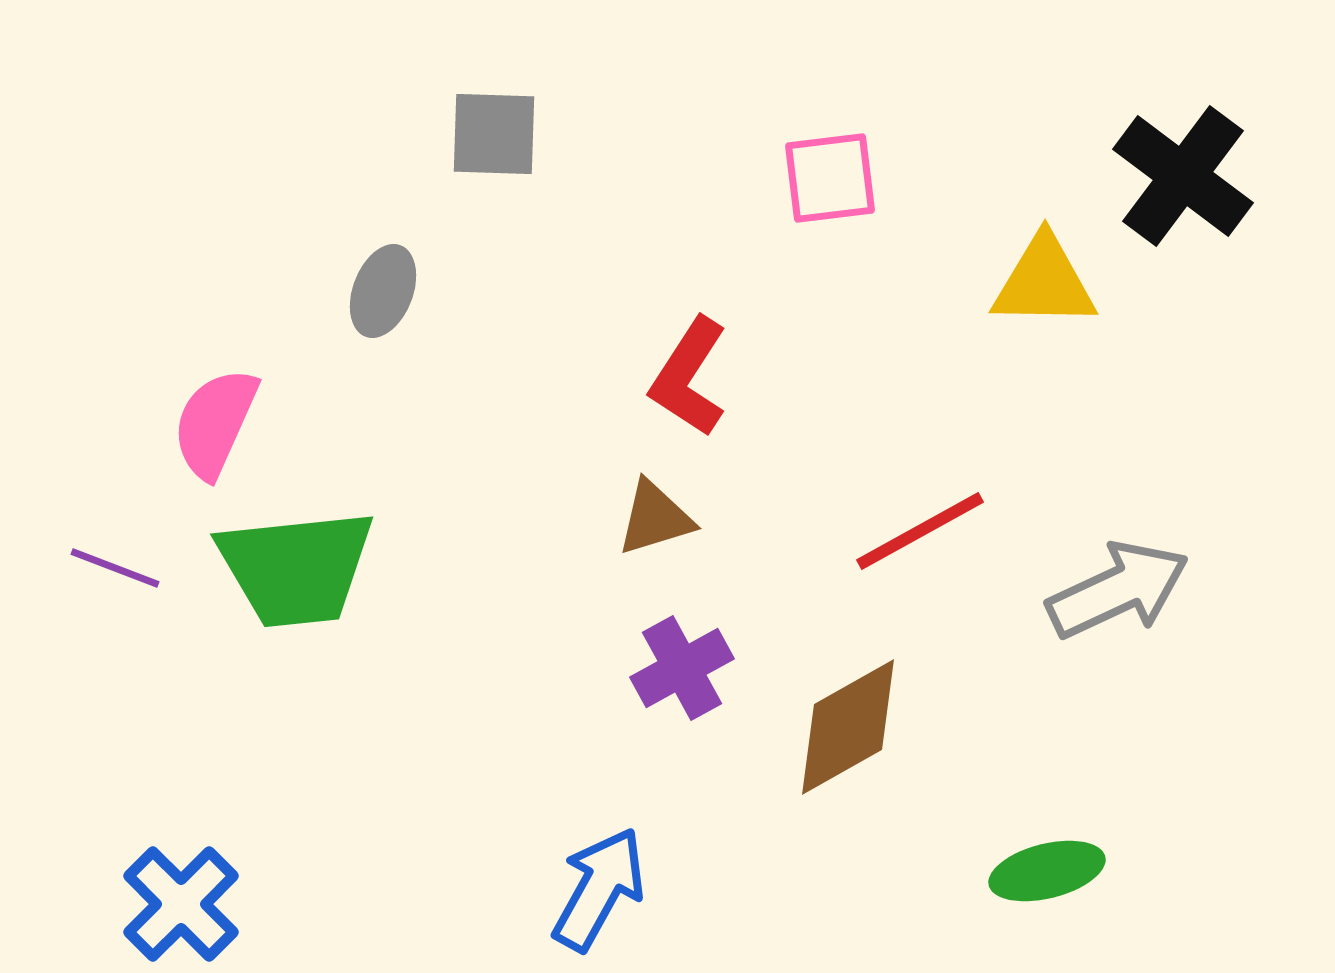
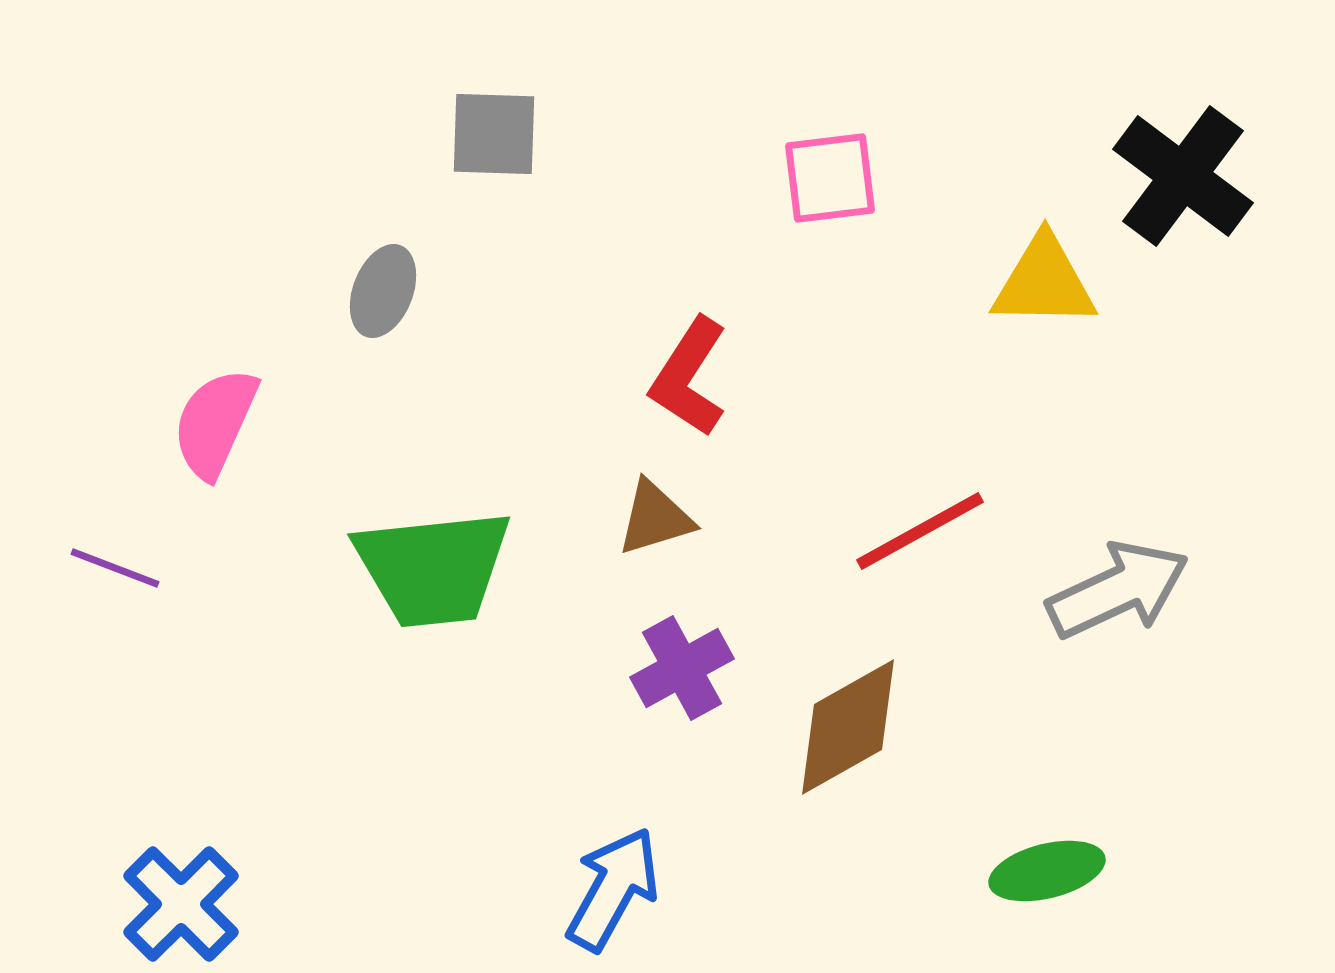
green trapezoid: moved 137 px right
blue arrow: moved 14 px right
